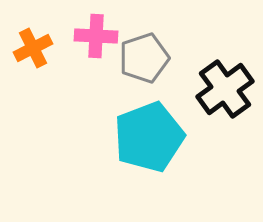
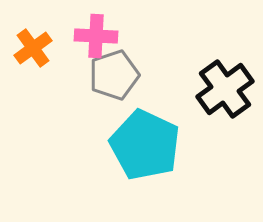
orange cross: rotated 9 degrees counterclockwise
gray pentagon: moved 30 px left, 17 px down
cyan pentagon: moved 4 px left, 8 px down; rotated 26 degrees counterclockwise
